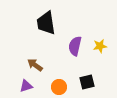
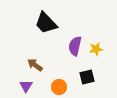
black trapezoid: rotated 35 degrees counterclockwise
yellow star: moved 4 px left, 3 px down
black square: moved 5 px up
purple triangle: rotated 40 degrees counterclockwise
